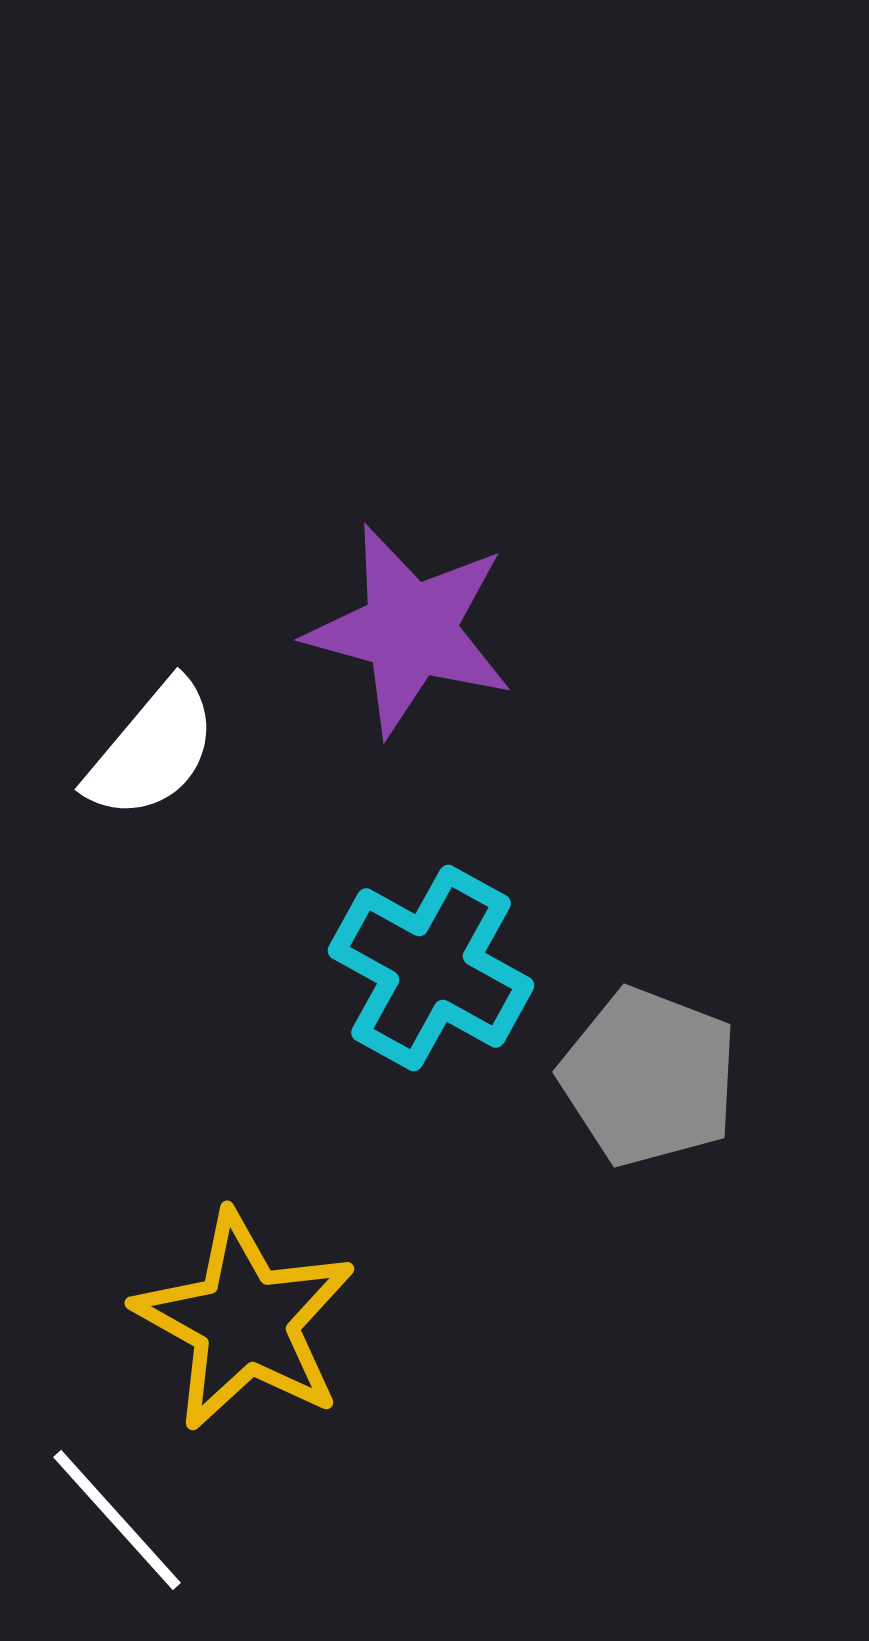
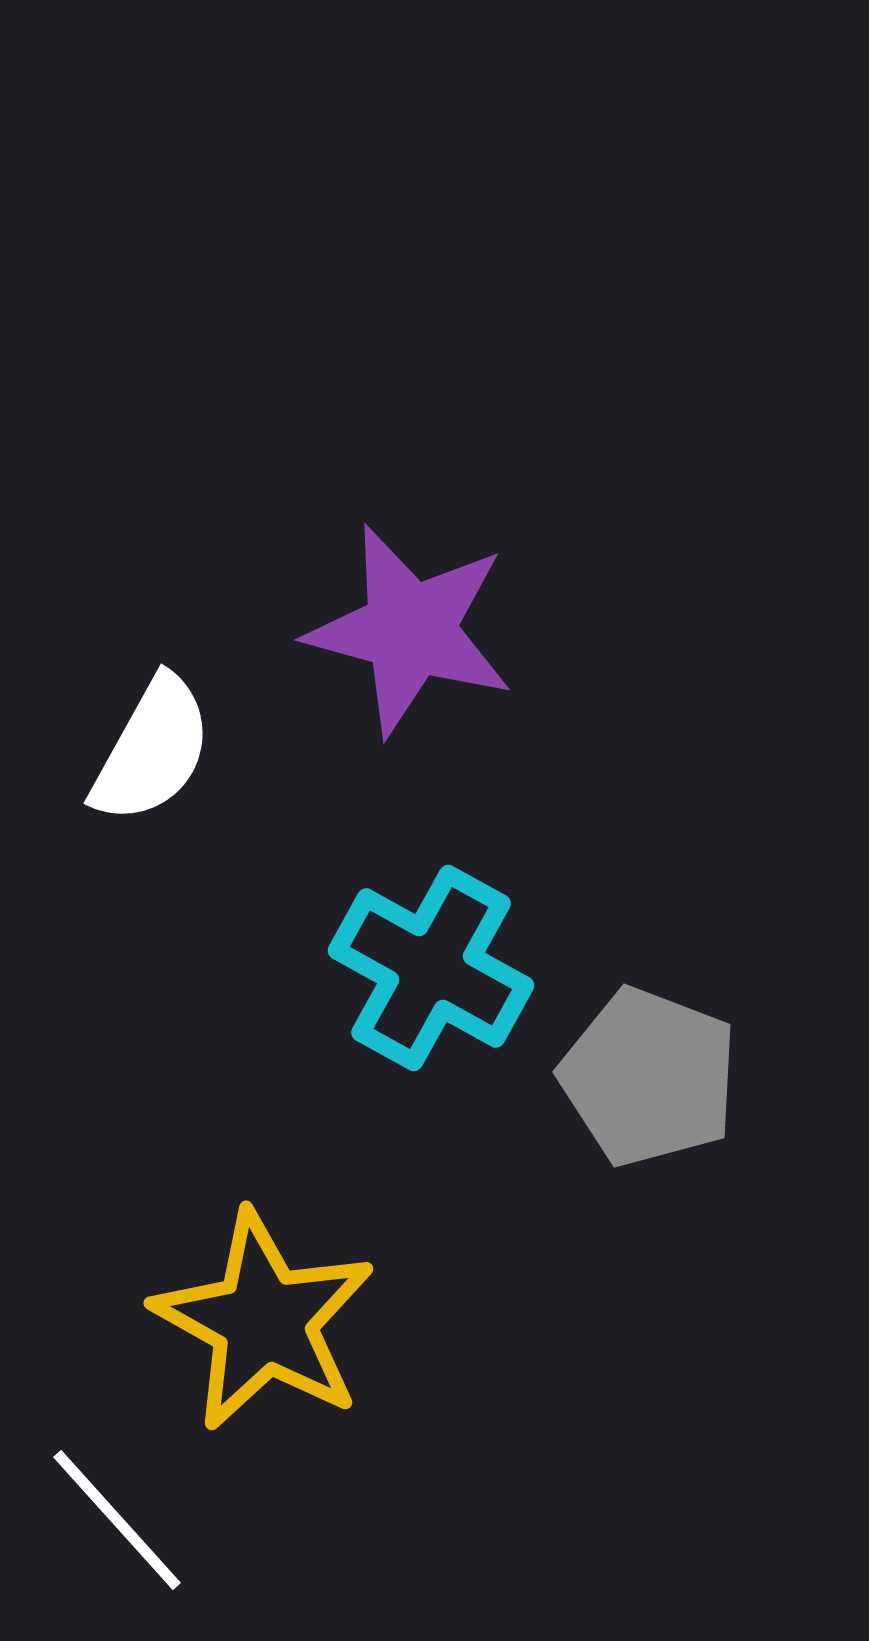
white semicircle: rotated 11 degrees counterclockwise
yellow star: moved 19 px right
